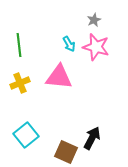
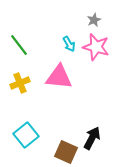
green line: rotated 30 degrees counterclockwise
